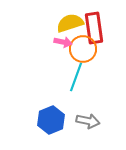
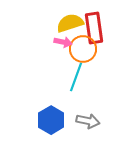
blue hexagon: rotated 8 degrees counterclockwise
